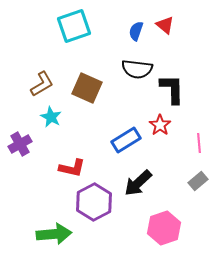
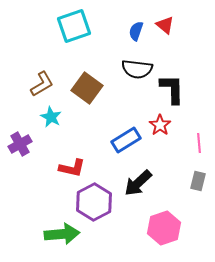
brown square: rotated 12 degrees clockwise
gray rectangle: rotated 36 degrees counterclockwise
green arrow: moved 8 px right
